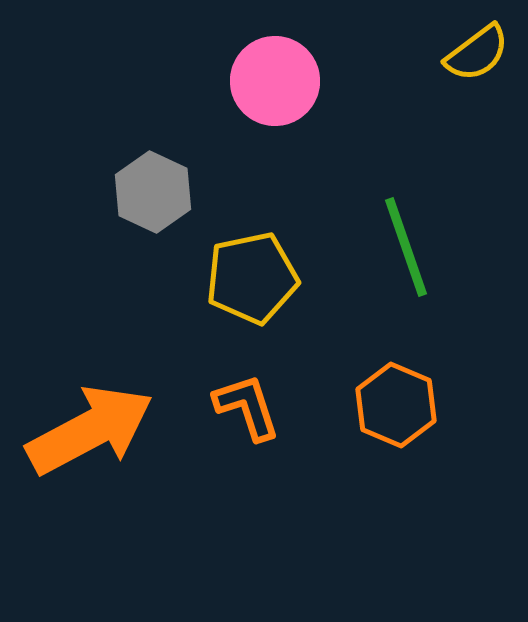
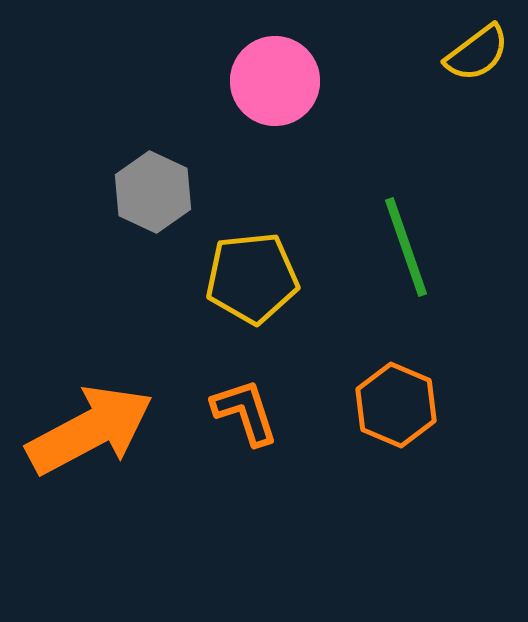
yellow pentagon: rotated 6 degrees clockwise
orange L-shape: moved 2 px left, 5 px down
